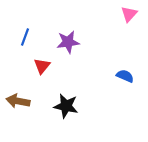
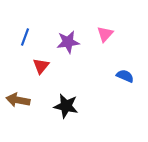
pink triangle: moved 24 px left, 20 px down
red triangle: moved 1 px left
brown arrow: moved 1 px up
